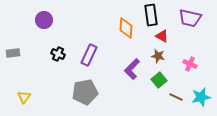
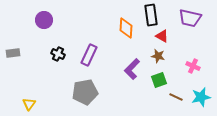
pink cross: moved 3 px right, 2 px down
green square: rotated 21 degrees clockwise
yellow triangle: moved 5 px right, 7 px down
